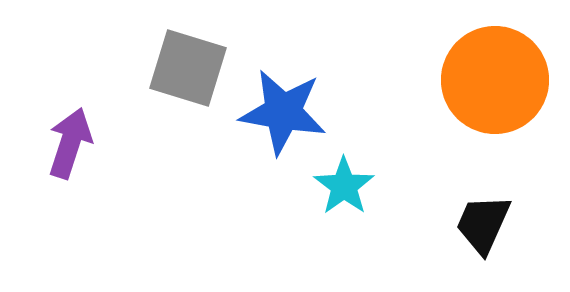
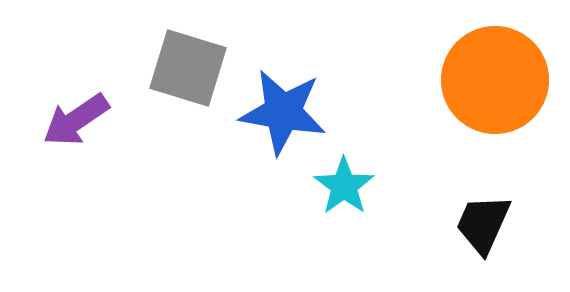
purple arrow: moved 6 px right, 23 px up; rotated 142 degrees counterclockwise
